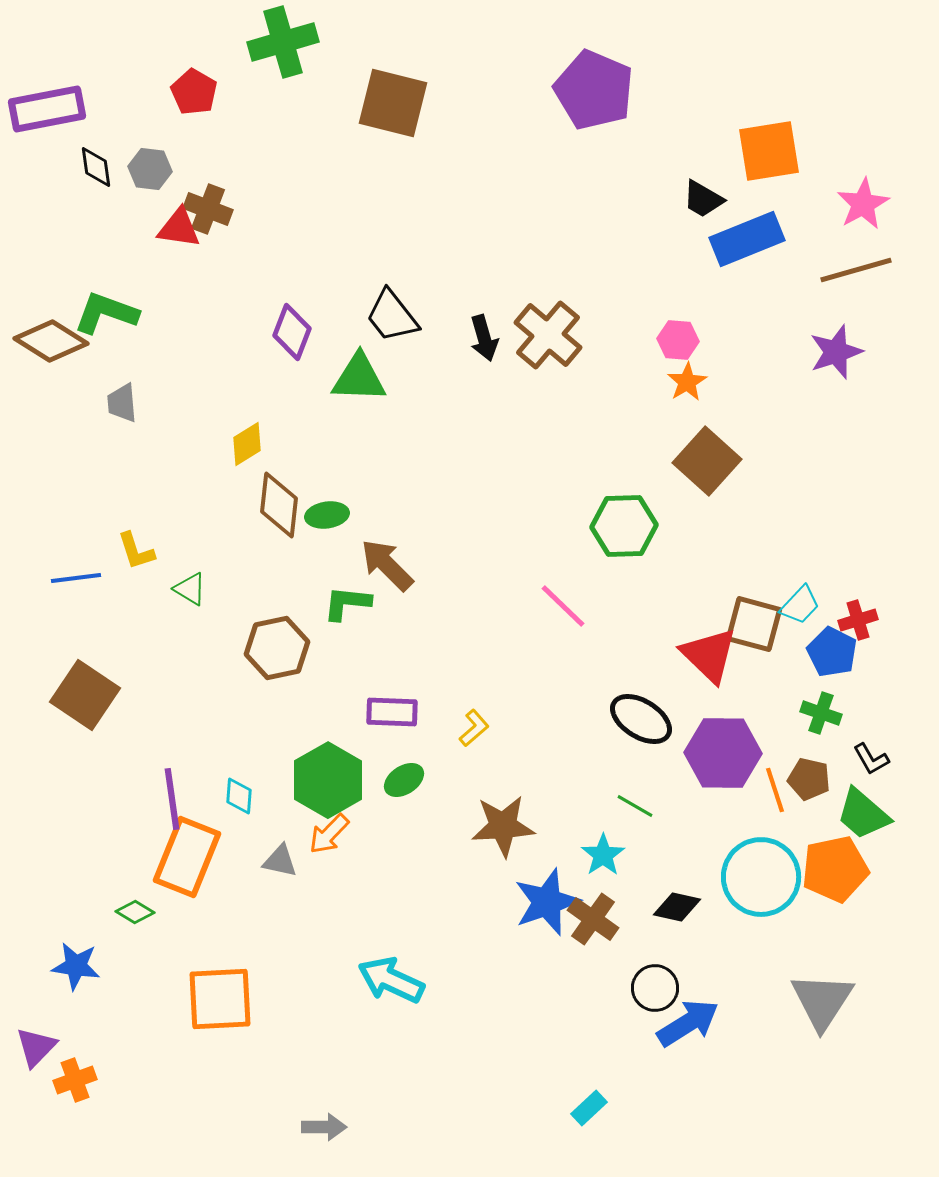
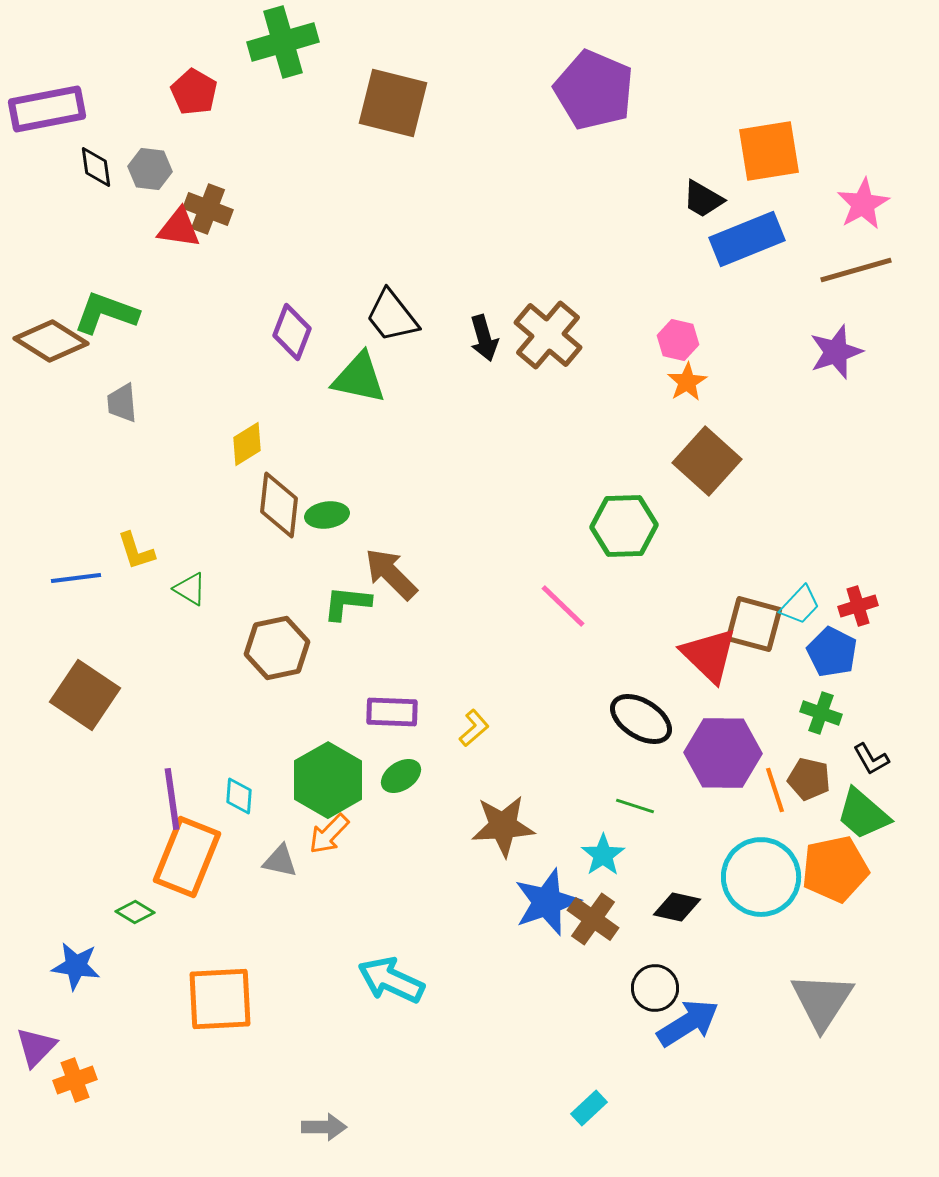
pink hexagon at (678, 340): rotated 9 degrees clockwise
green triangle at (359, 378): rotated 10 degrees clockwise
brown arrow at (387, 565): moved 4 px right, 9 px down
red cross at (858, 620): moved 14 px up
green ellipse at (404, 780): moved 3 px left, 4 px up
green line at (635, 806): rotated 12 degrees counterclockwise
